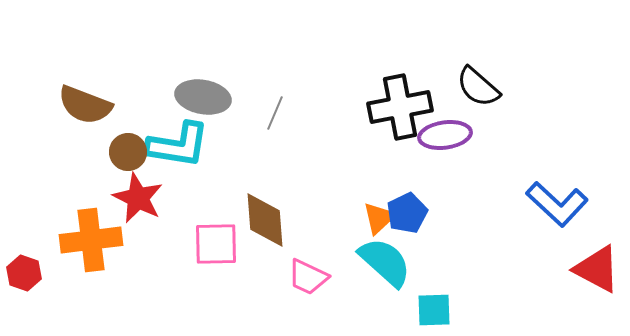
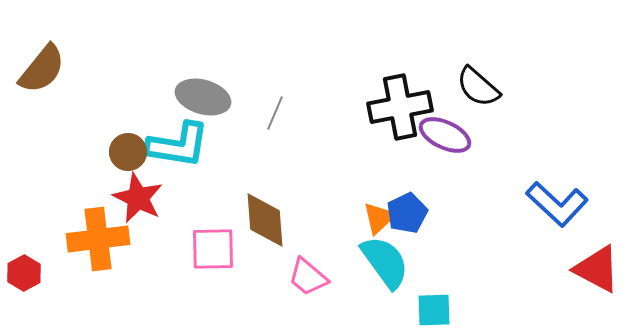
gray ellipse: rotated 6 degrees clockwise
brown semicircle: moved 43 px left, 36 px up; rotated 72 degrees counterclockwise
purple ellipse: rotated 33 degrees clockwise
orange cross: moved 7 px right, 1 px up
pink square: moved 3 px left, 5 px down
cyan semicircle: rotated 12 degrees clockwise
red hexagon: rotated 12 degrees clockwise
pink trapezoid: rotated 15 degrees clockwise
